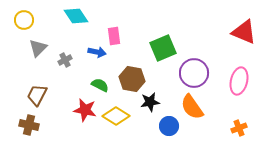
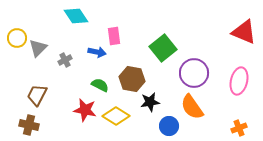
yellow circle: moved 7 px left, 18 px down
green square: rotated 16 degrees counterclockwise
